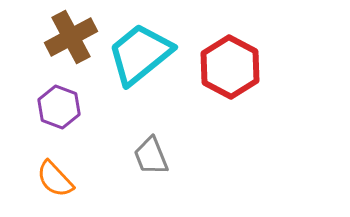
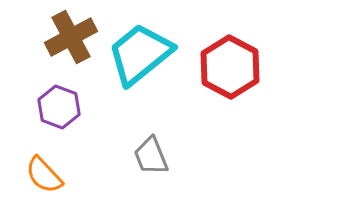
orange semicircle: moved 11 px left, 4 px up
